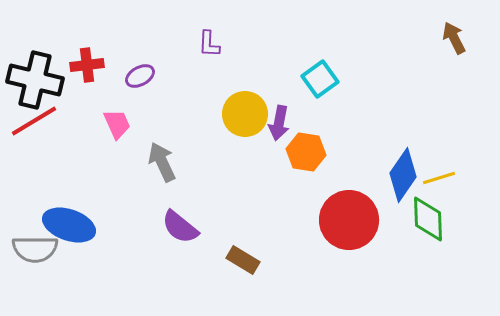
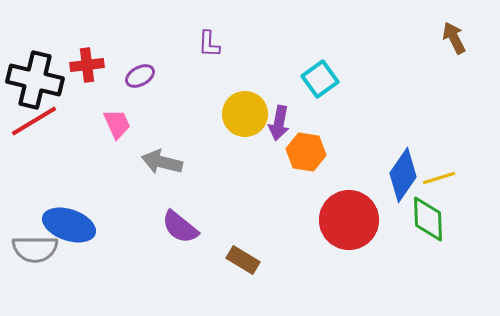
gray arrow: rotated 51 degrees counterclockwise
